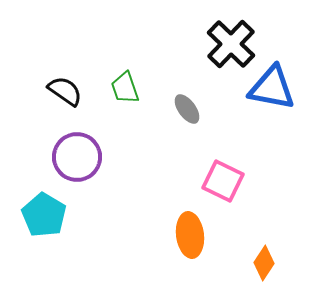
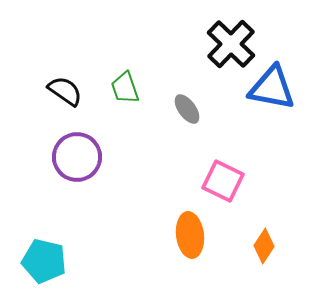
cyan pentagon: moved 46 px down; rotated 18 degrees counterclockwise
orange diamond: moved 17 px up
